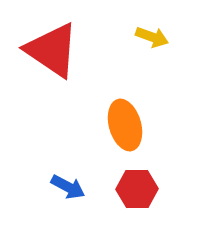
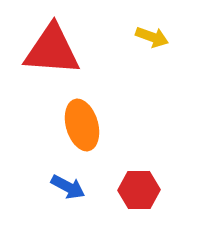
red triangle: rotated 30 degrees counterclockwise
orange ellipse: moved 43 px left
red hexagon: moved 2 px right, 1 px down
